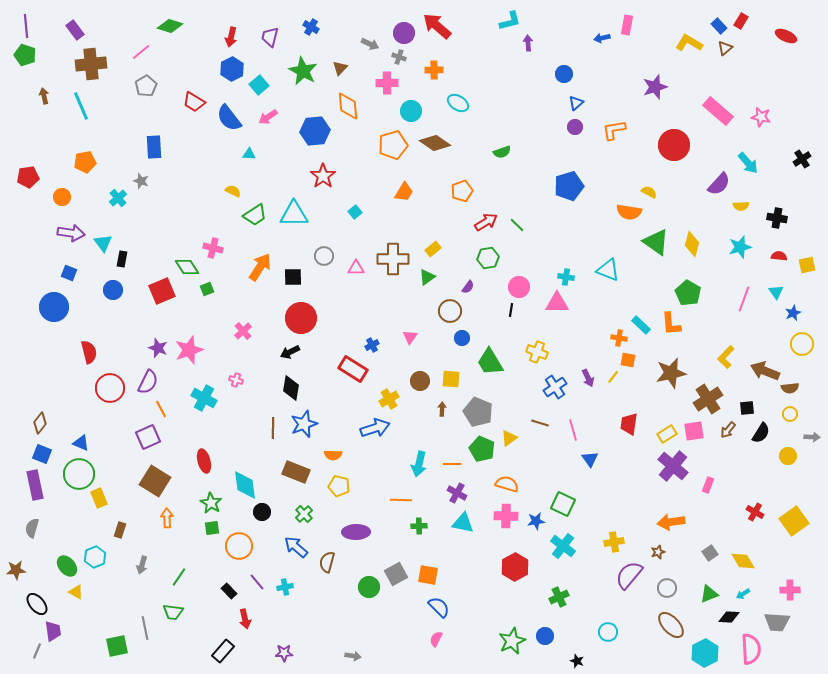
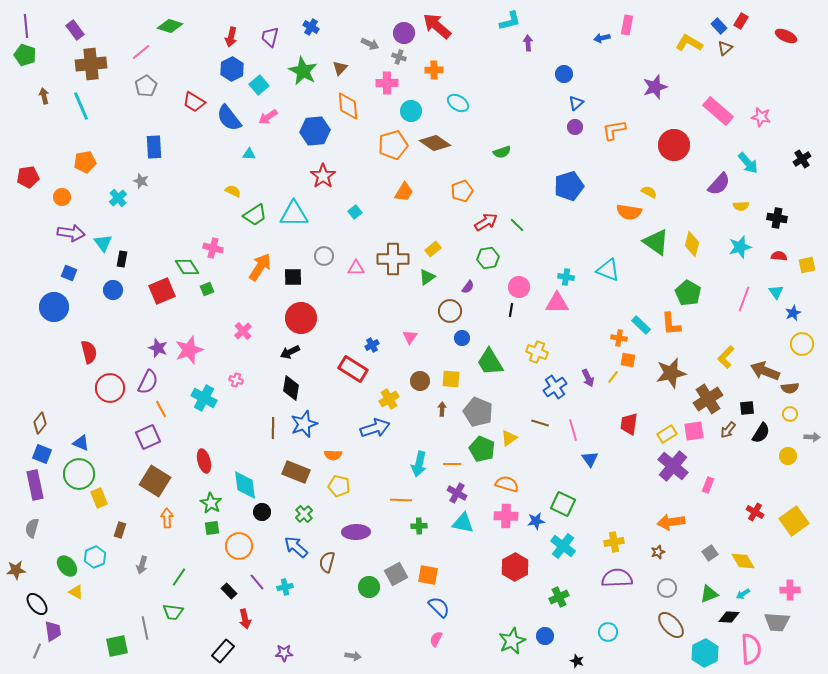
purple semicircle at (629, 575): moved 12 px left, 3 px down; rotated 48 degrees clockwise
